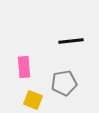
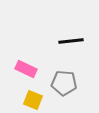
pink rectangle: moved 2 px right, 2 px down; rotated 60 degrees counterclockwise
gray pentagon: rotated 15 degrees clockwise
